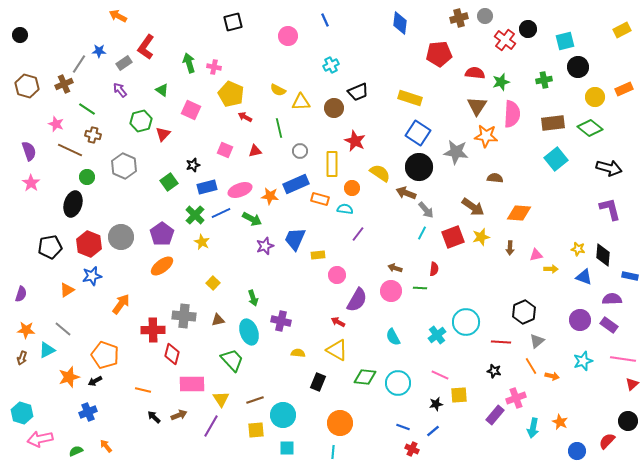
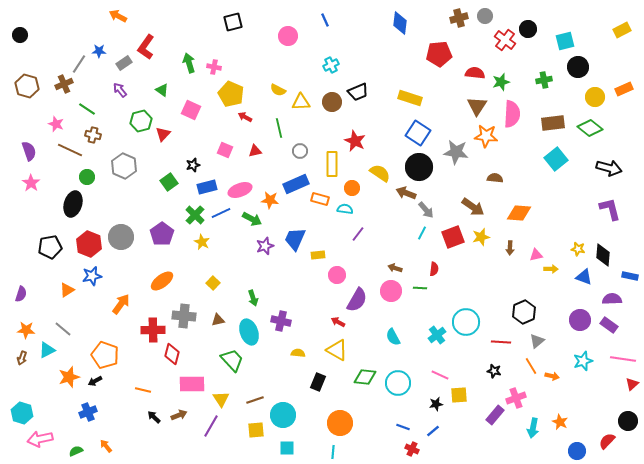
brown circle at (334, 108): moved 2 px left, 6 px up
orange star at (270, 196): moved 4 px down
orange ellipse at (162, 266): moved 15 px down
